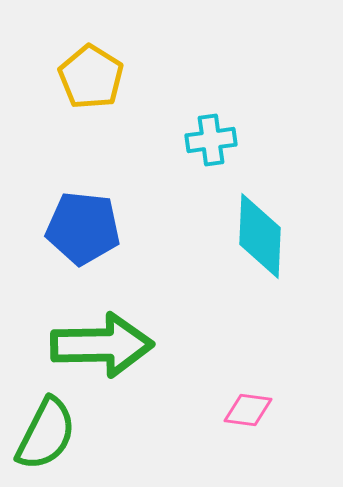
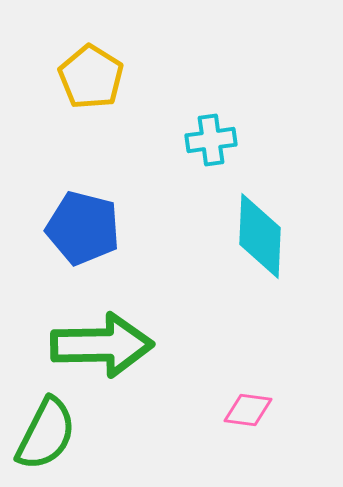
blue pentagon: rotated 8 degrees clockwise
